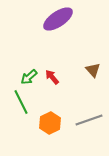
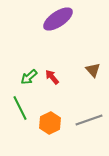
green line: moved 1 px left, 6 px down
